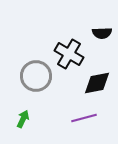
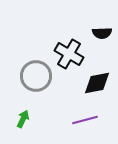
purple line: moved 1 px right, 2 px down
